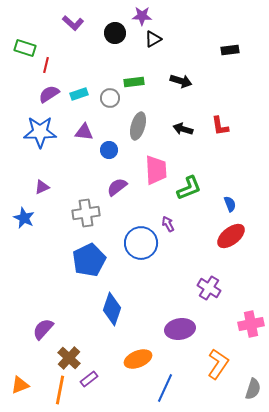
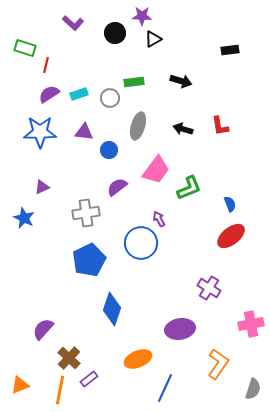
pink trapezoid at (156, 170): rotated 40 degrees clockwise
purple arrow at (168, 224): moved 9 px left, 5 px up
